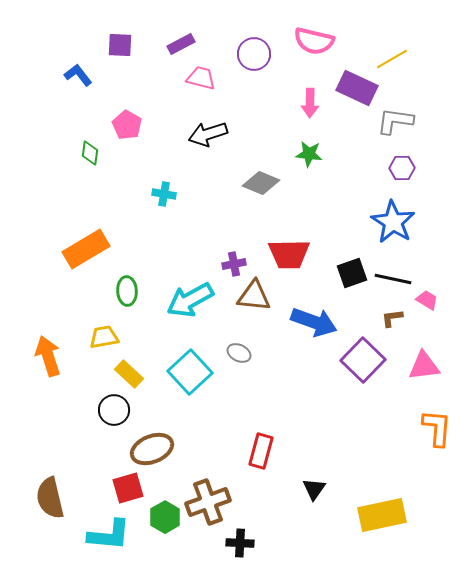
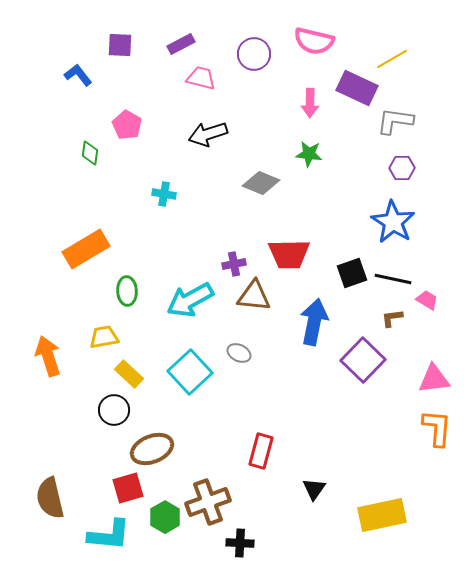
blue arrow at (314, 322): rotated 99 degrees counterclockwise
pink triangle at (424, 366): moved 10 px right, 13 px down
